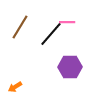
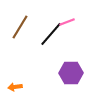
pink line: rotated 21 degrees counterclockwise
purple hexagon: moved 1 px right, 6 px down
orange arrow: rotated 24 degrees clockwise
